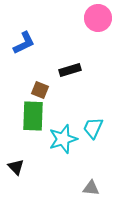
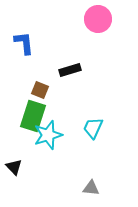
pink circle: moved 1 px down
blue L-shape: rotated 70 degrees counterclockwise
green rectangle: rotated 16 degrees clockwise
cyan star: moved 15 px left, 4 px up
black triangle: moved 2 px left
